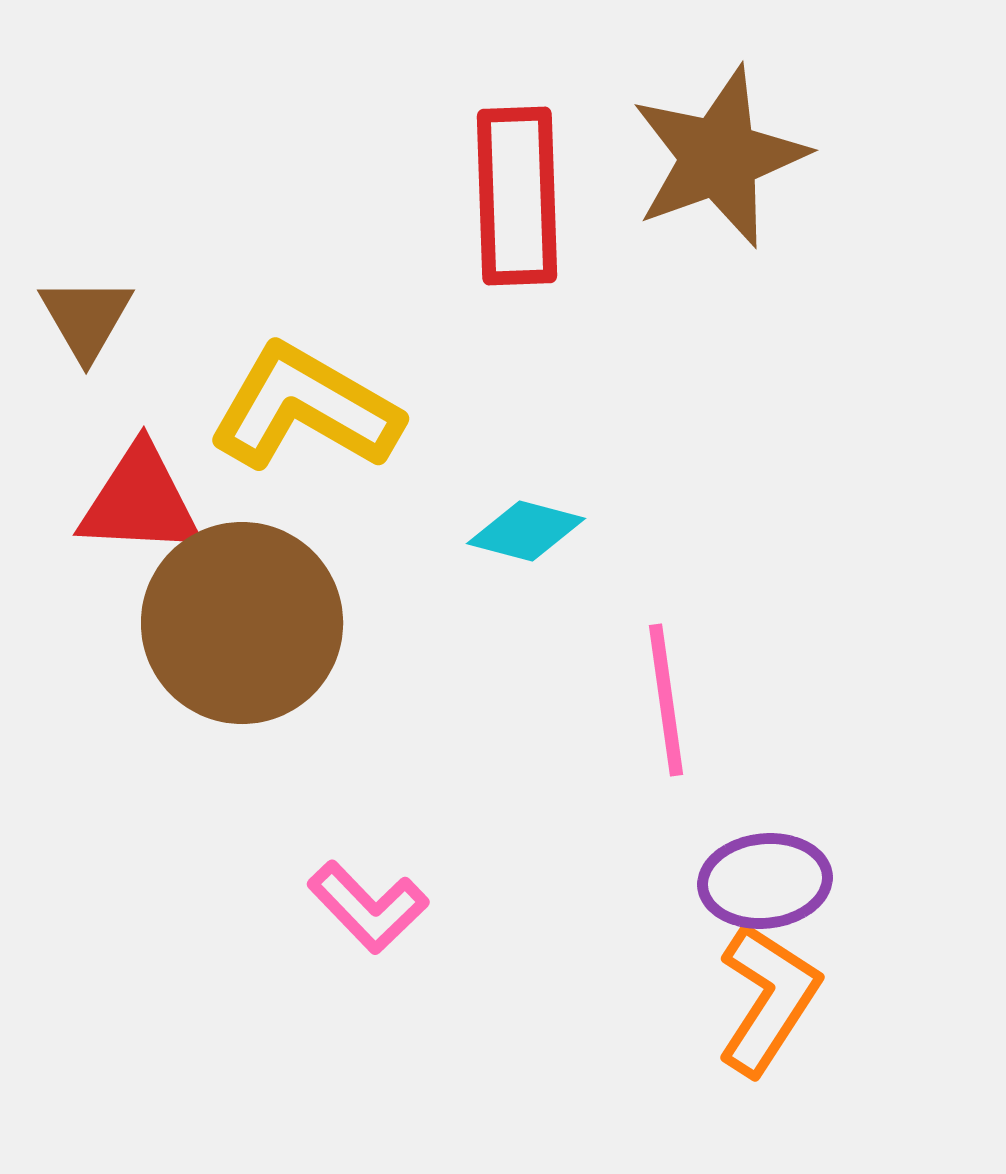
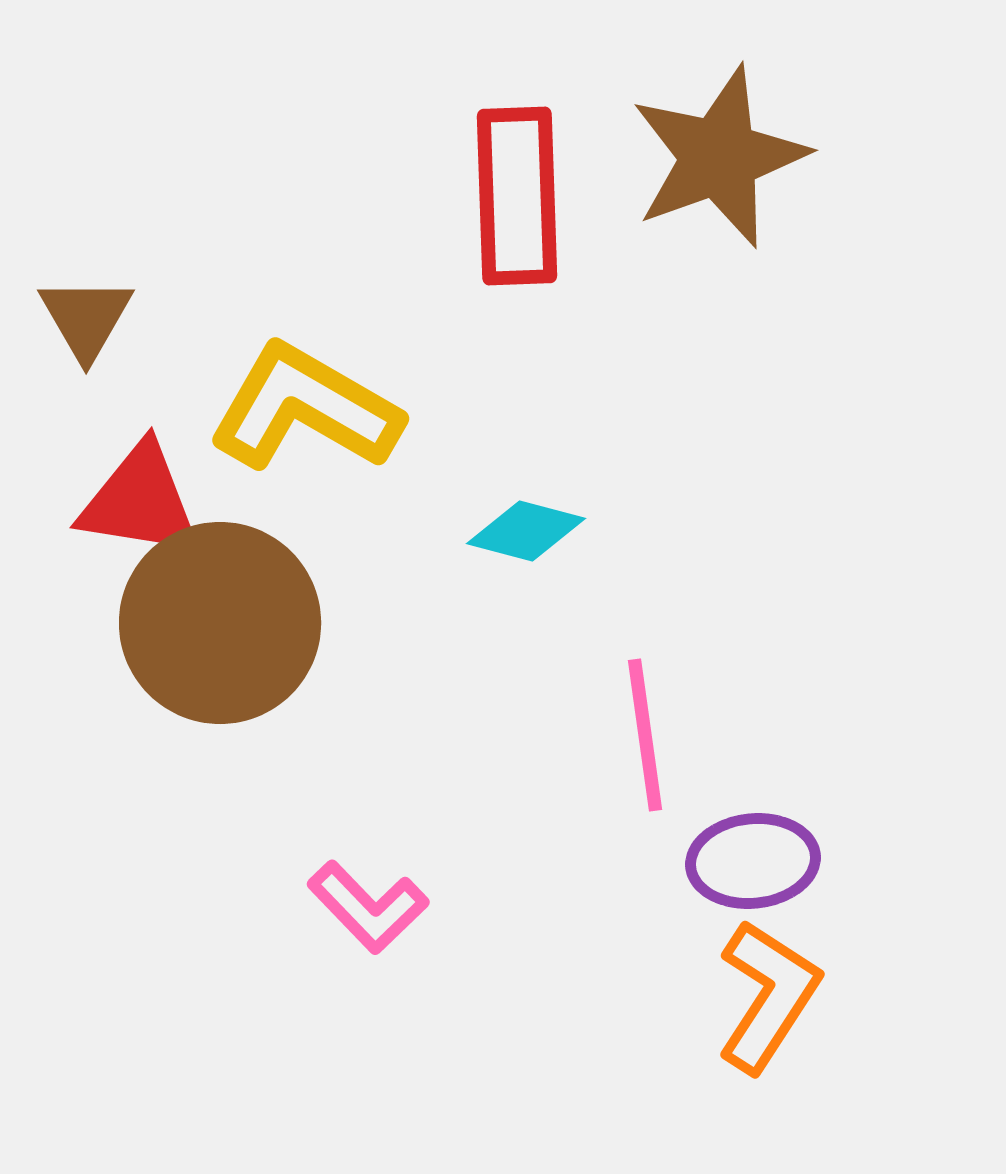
red triangle: rotated 6 degrees clockwise
brown circle: moved 22 px left
pink line: moved 21 px left, 35 px down
purple ellipse: moved 12 px left, 20 px up
orange L-shape: moved 3 px up
